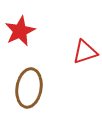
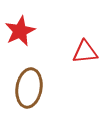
red triangle: rotated 12 degrees clockwise
